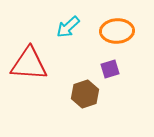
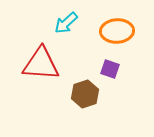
cyan arrow: moved 2 px left, 4 px up
red triangle: moved 12 px right
purple square: rotated 36 degrees clockwise
